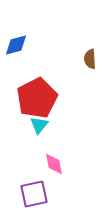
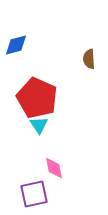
brown semicircle: moved 1 px left
red pentagon: rotated 21 degrees counterclockwise
cyan triangle: rotated 12 degrees counterclockwise
pink diamond: moved 4 px down
